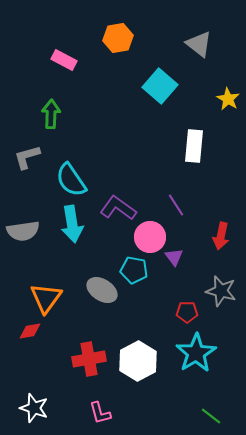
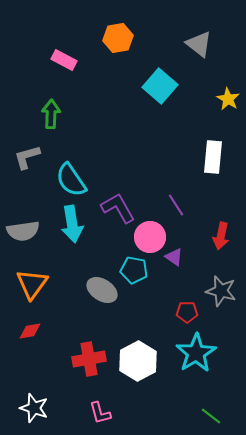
white rectangle: moved 19 px right, 11 px down
purple L-shape: rotated 24 degrees clockwise
purple triangle: rotated 18 degrees counterclockwise
orange triangle: moved 14 px left, 14 px up
